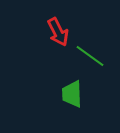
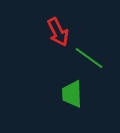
green line: moved 1 px left, 2 px down
